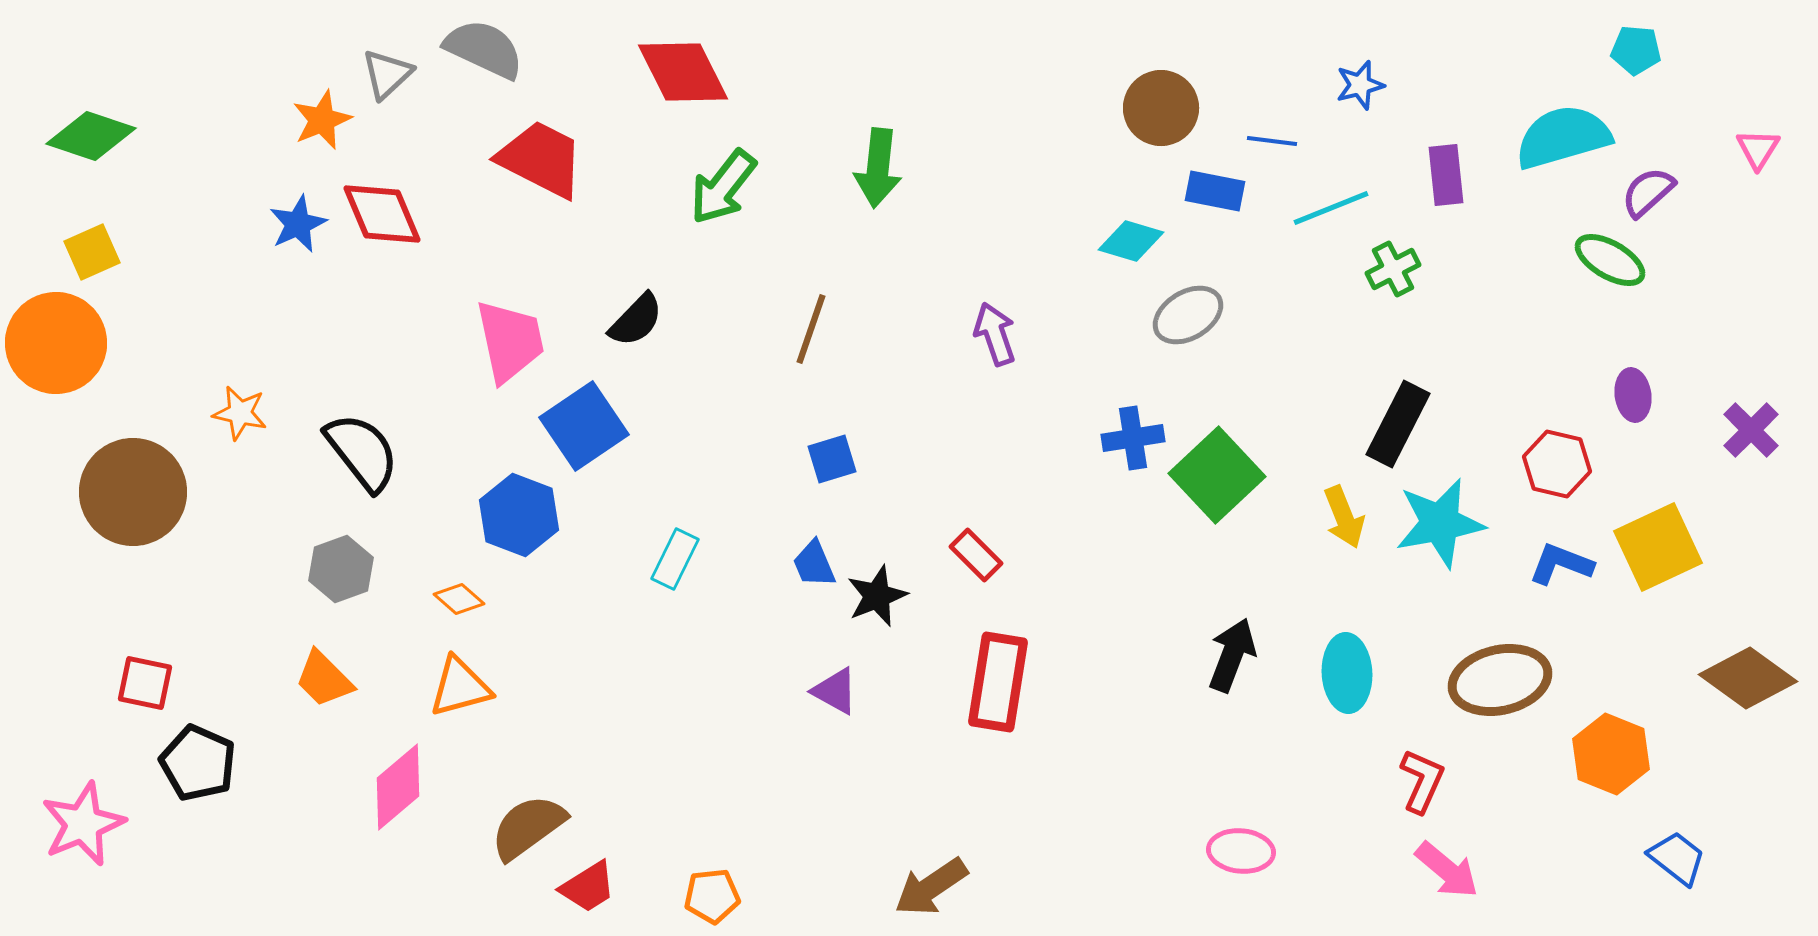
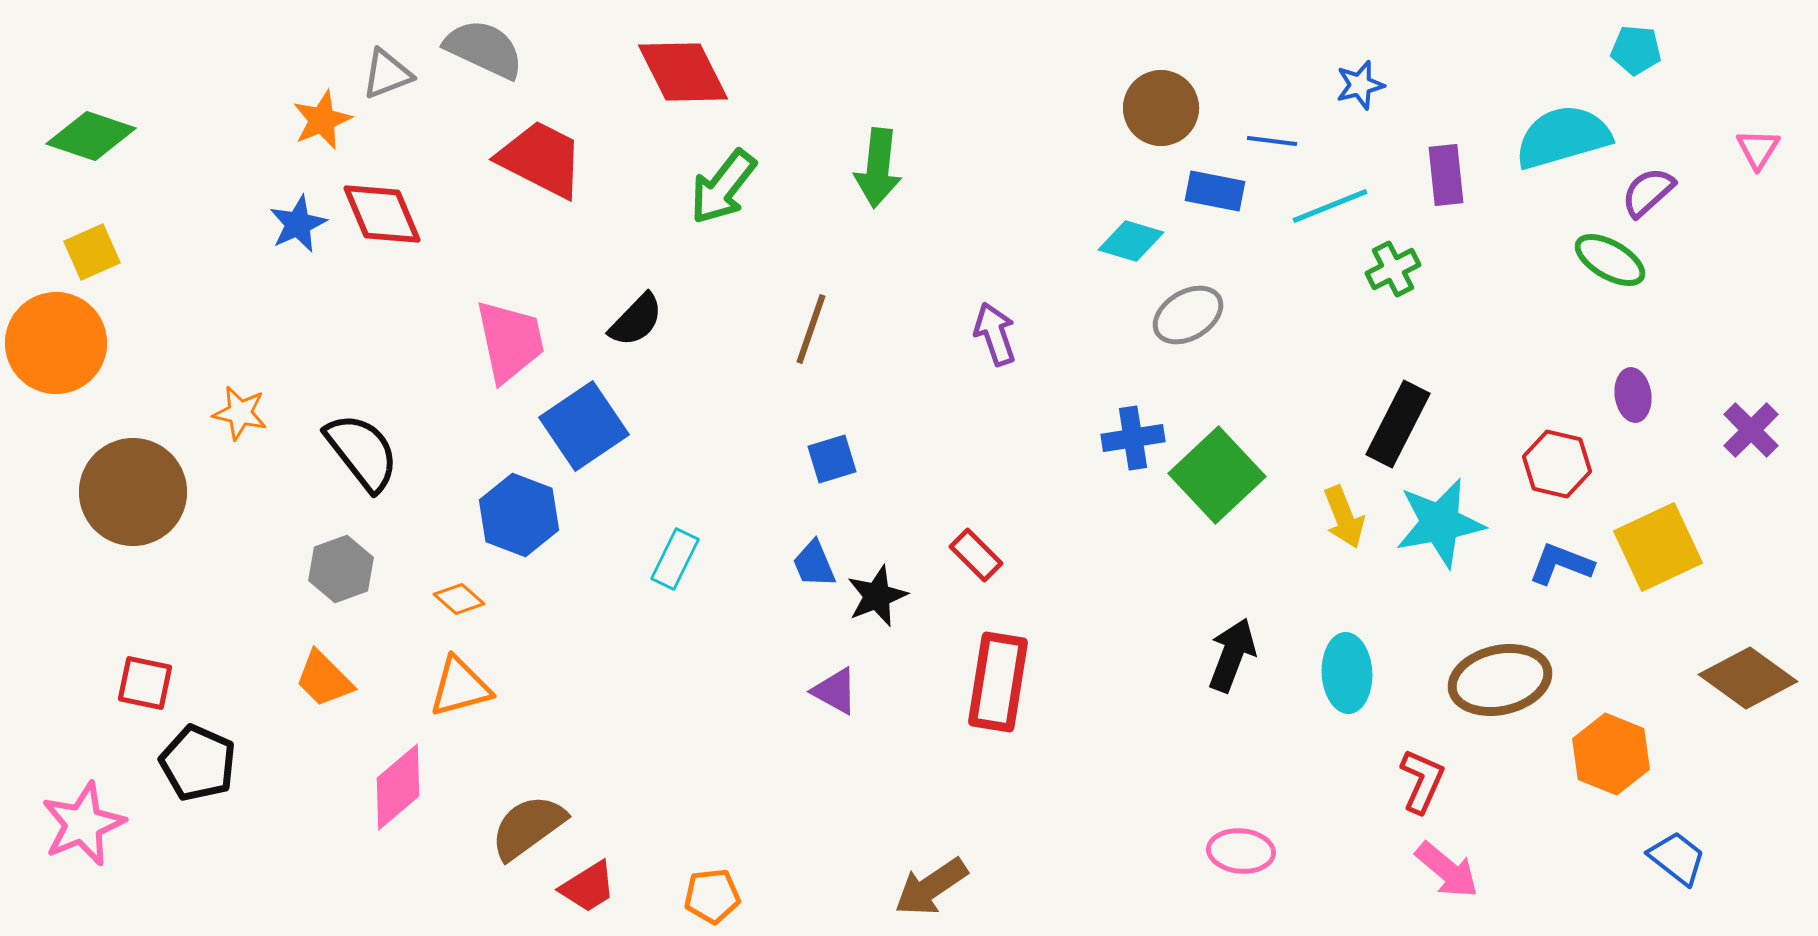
gray triangle at (387, 74): rotated 22 degrees clockwise
cyan line at (1331, 208): moved 1 px left, 2 px up
